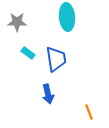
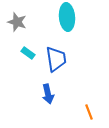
gray star: rotated 18 degrees clockwise
